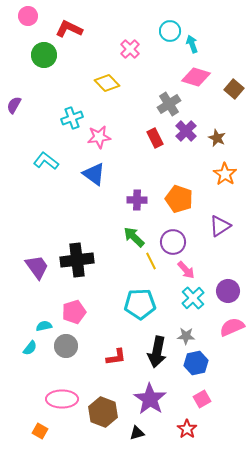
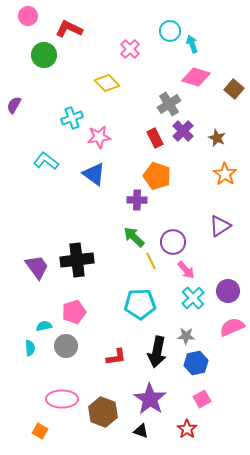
purple cross at (186, 131): moved 3 px left
orange pentagon at (179, 199): moved 22 px left, 23 px up
cyan semicircle at (30, 348): rotated 42 degrees counterclockwise
black triangle at (137, 433): moved 4 px right, 2 px up; rotated 35 degrees clockwise
